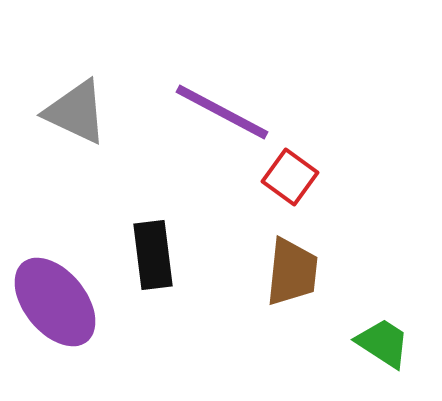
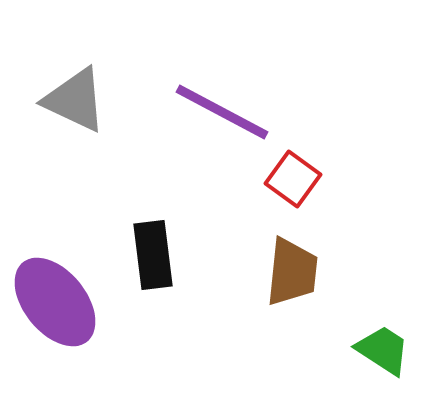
gray triangle: moved 1 px left, 12 px up
red square: moved 3 px right, 2 px down
green trapezoid: moved 7 px down
